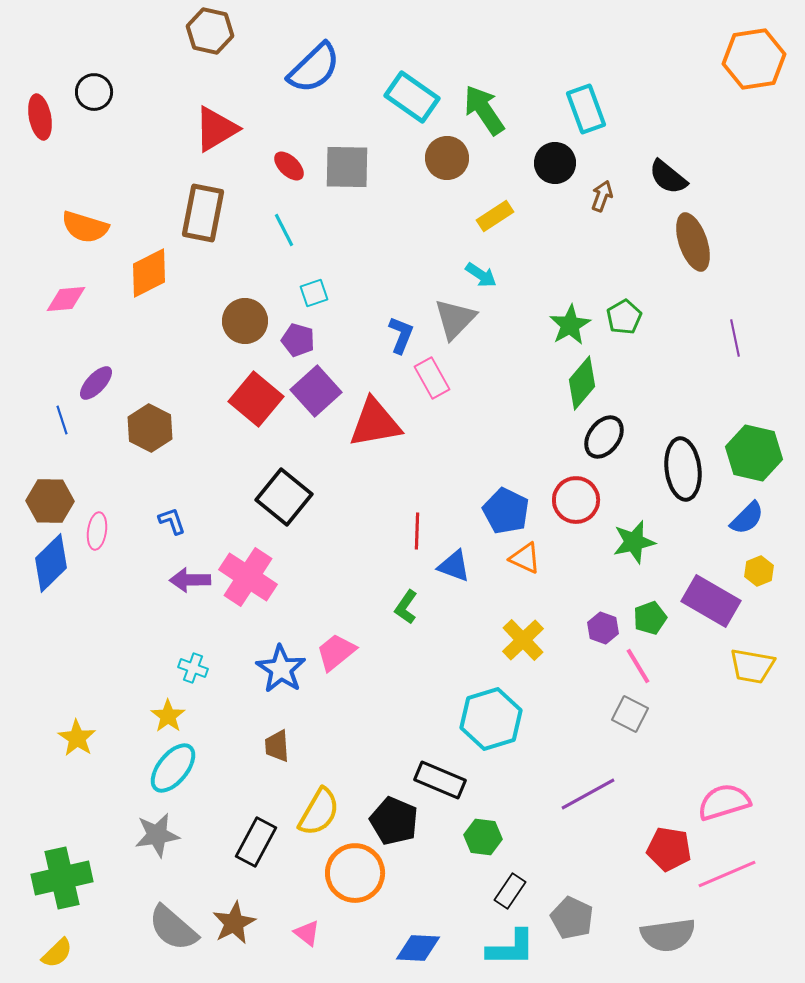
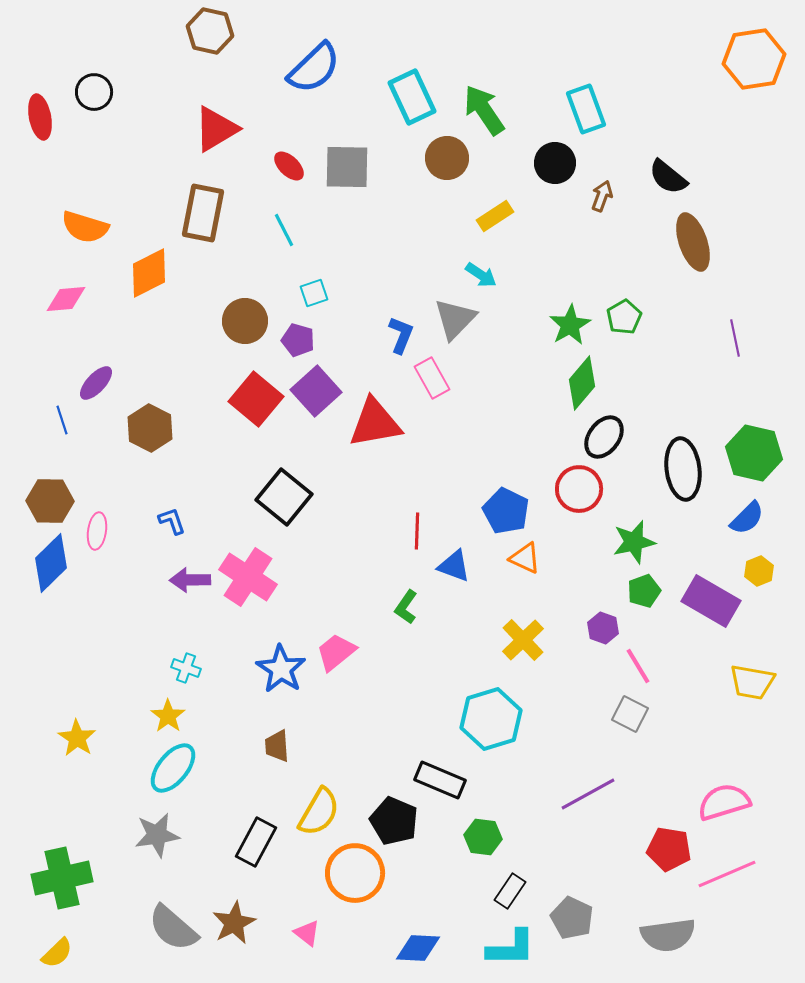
cyan rectangle at (412, 97): rotated 30 degrees clockwise
red circle at (576, 500): moved 3 px right, 11 px up
green pentagon at (650, 618): moved 6 px left, 27 px up
yellow trapezoid at (752, 666): moved 16 px down
cyan cross at (193, 668): moved 7 px left
